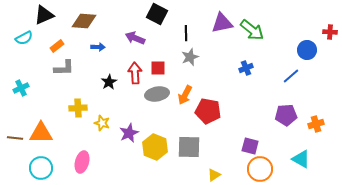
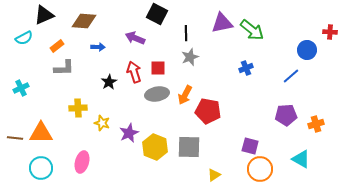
red arrow: moved 1 px left, 1 px up; rotated 15 degrees counterclockwise
